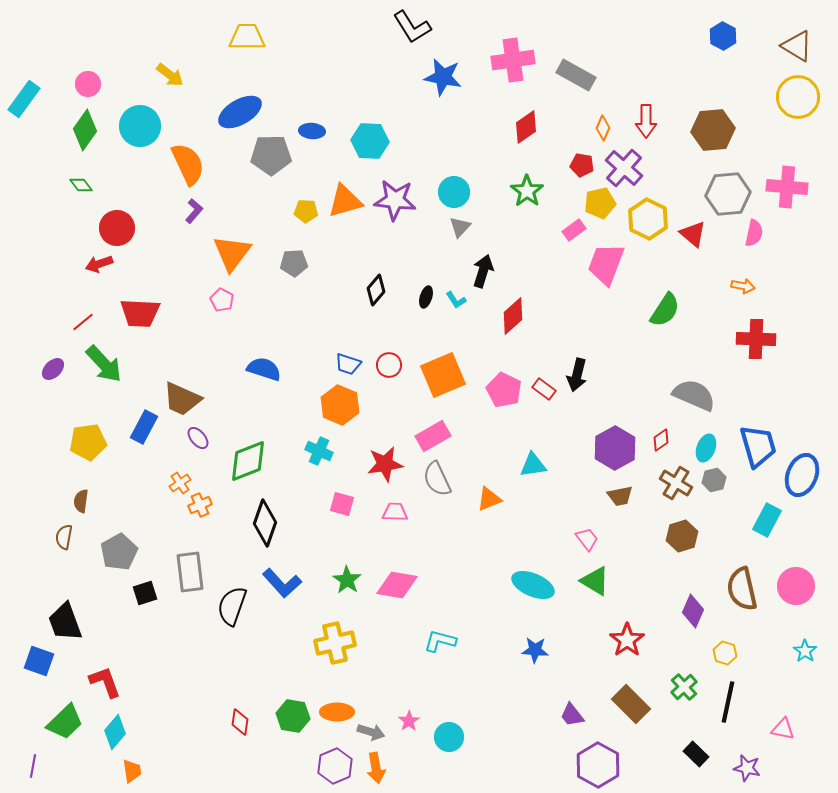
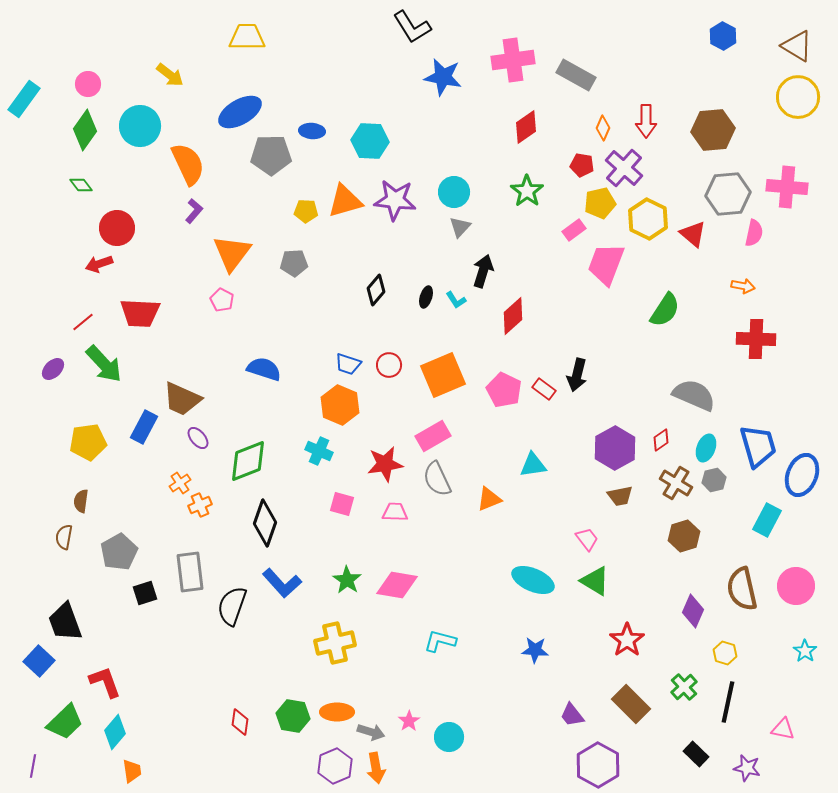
brown hexagon at (682, 536): moved 2 px right
cyan ellipse at (533, 585): moved 5 px up
blue square at (39, 661): rotated 24 degrees clockwise
